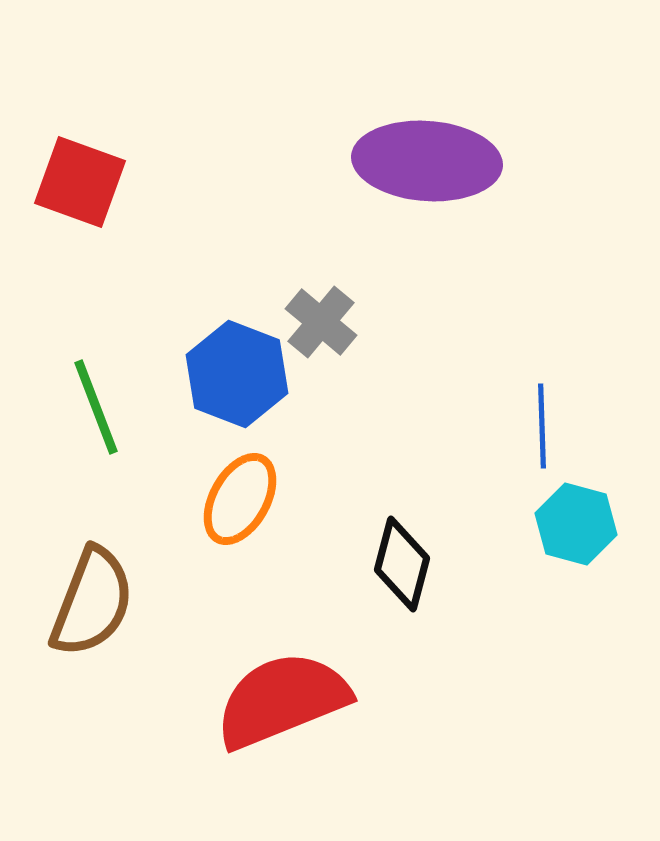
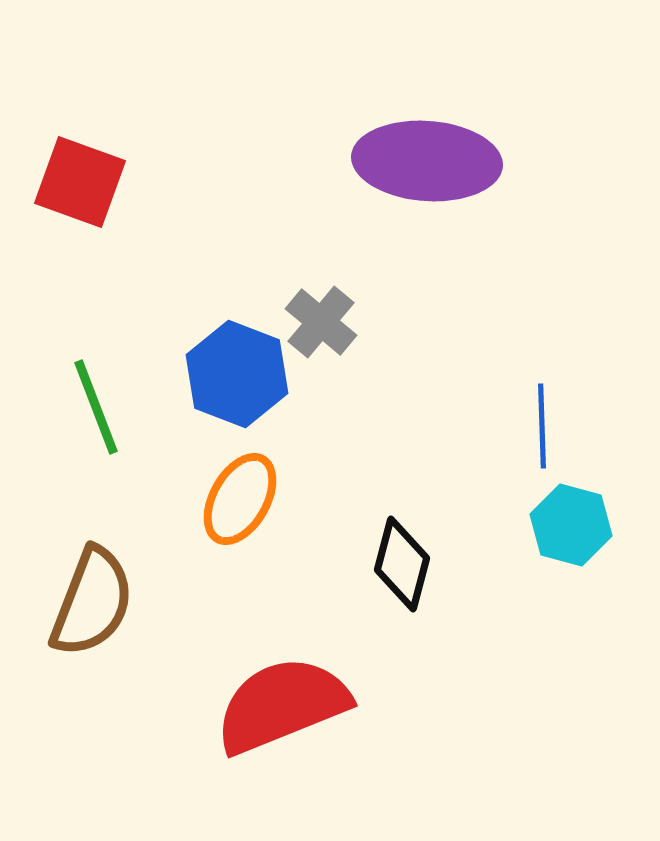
cyan hexagon: moved 5 px left, 1 px down
red semicircle: moved 5 px down
